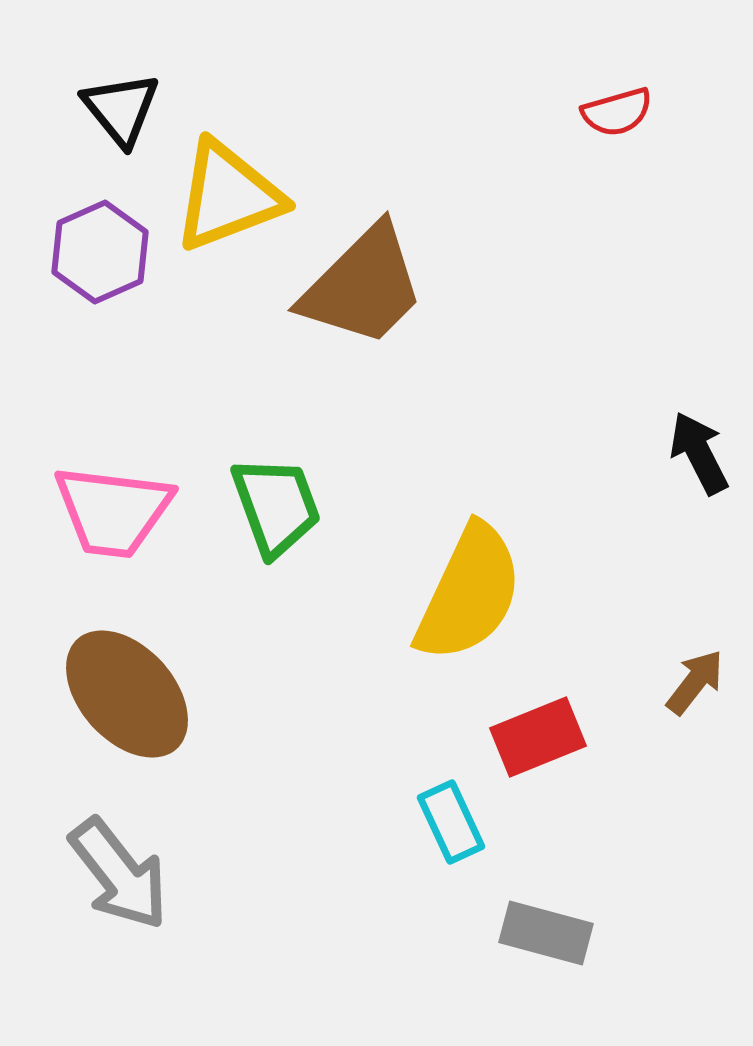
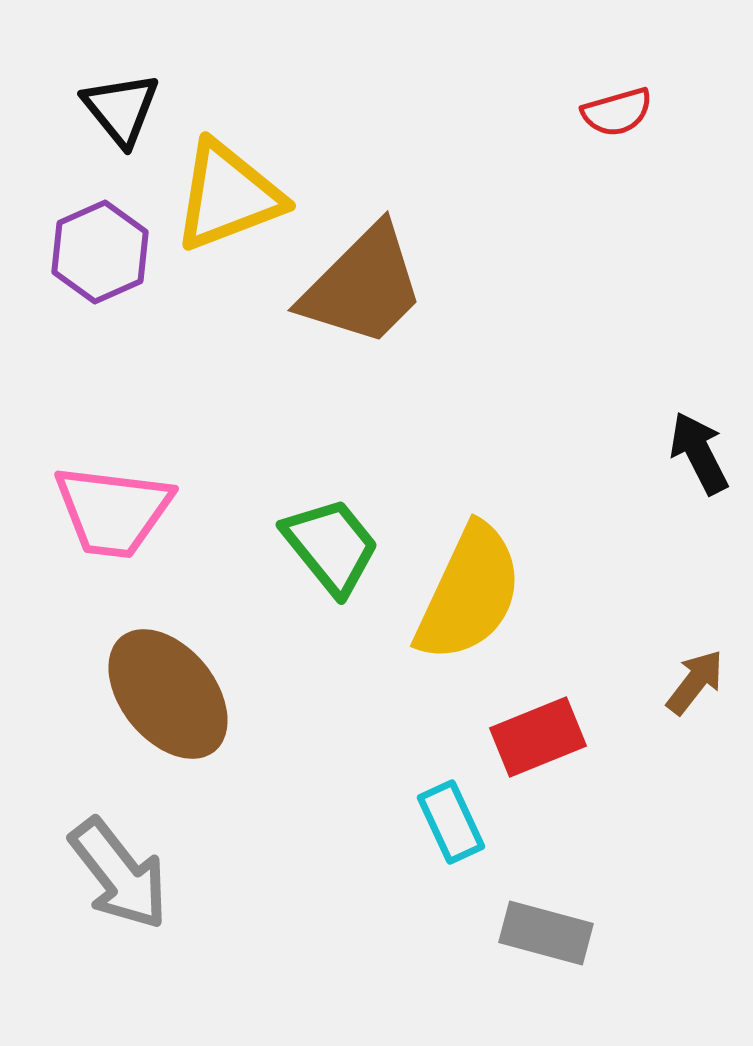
green trapezoid: moved 55 px right, 40 px down; rotated 19 degrees counterclockwise
brown ellipse: moved 41 px right; rotated 3 degrees clockwise
